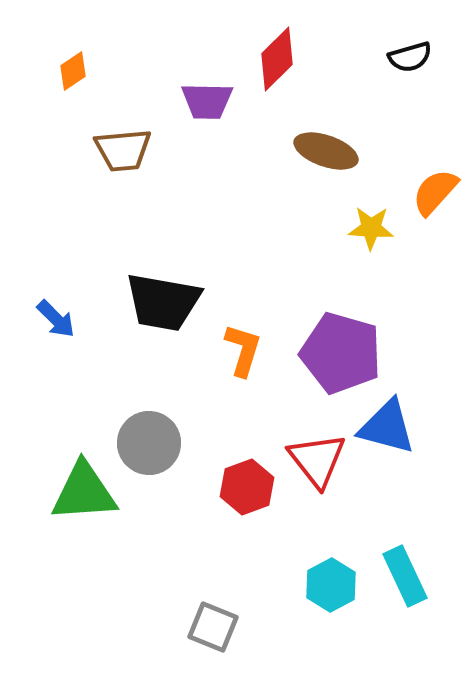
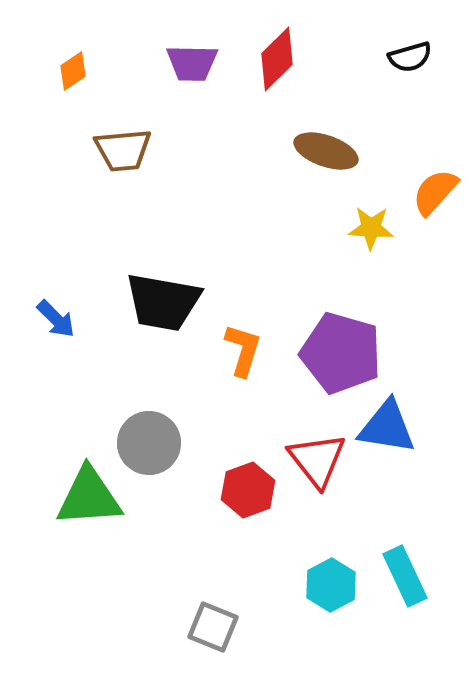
purple trapezoid: moved 15 px left, 38 px up
blue triangle: rotated 6 degrees counterclockwise
red hexagon: moved 1 px right, 3 px down
green triangle: moved 5 px right, 5 px down
